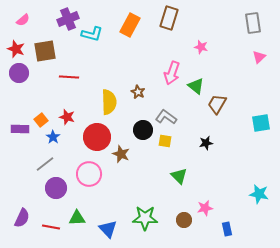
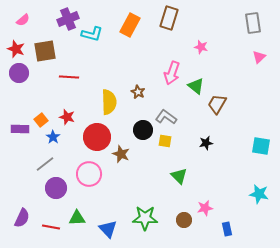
cyan square at (261, 123): moved 23 px down; rotated 18 degrees clockwise
